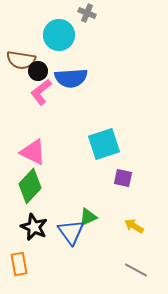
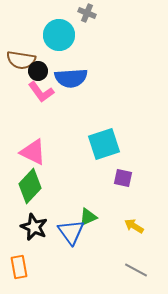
pink L-shape: rotated 88 degrees counterclockwise
orange rectangle: moved 3 px down
